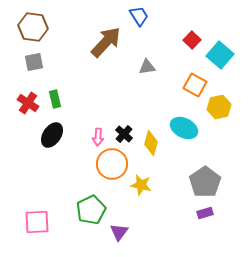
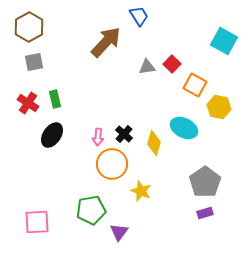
brown hexagon: moved 4 px left; rotated 24 degrees clockwise
red square: moved 20 px left, 24 px down
cyan square: moved 4 px right, 14 px up; rotated 12 degrees counterclockwise
yellow hexagon: rotated 25 degrees clockwise
yellow diamond: moved 3 px right
yellow star: moved 6 px down; rotated 10 degrees clockwise
green pentagon: rotated 16 degrees clockwise
